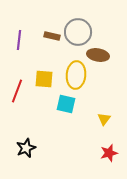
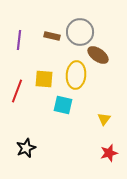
gray circle: moved 2 px right
brown ellipse: rotated 25 degrees clockwise
cyan square: moved 3 px left, 1 px down
